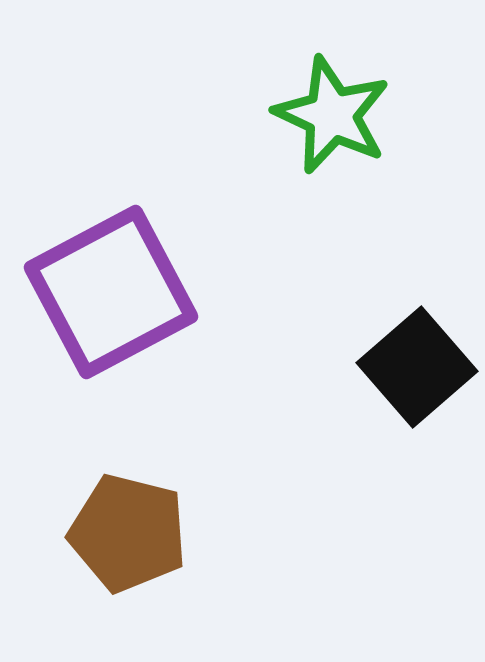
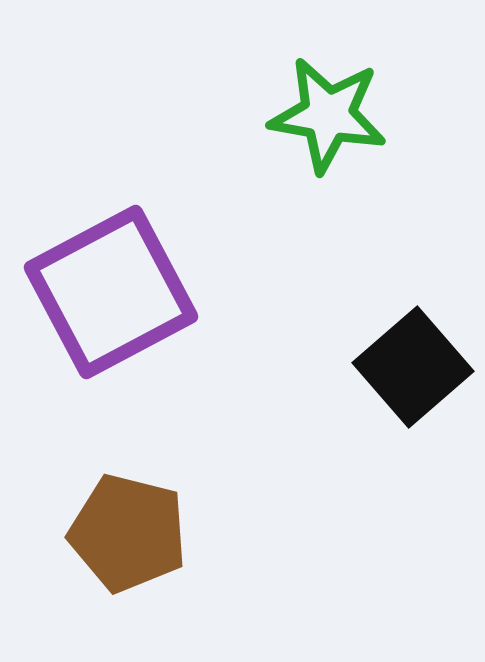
green star: moved 4 px left; rotated 15 degrees counterclockwise
black square: moved 4 px left
